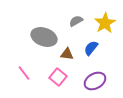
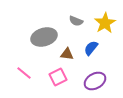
gray semicircle: rotated 128 degrees counterclockwise
gray ellipse: rotated 35 degrees counterclockwise
pink line: rotated 14 degrees counterclockwise
pink square: rotated 24 degrees clockwise
